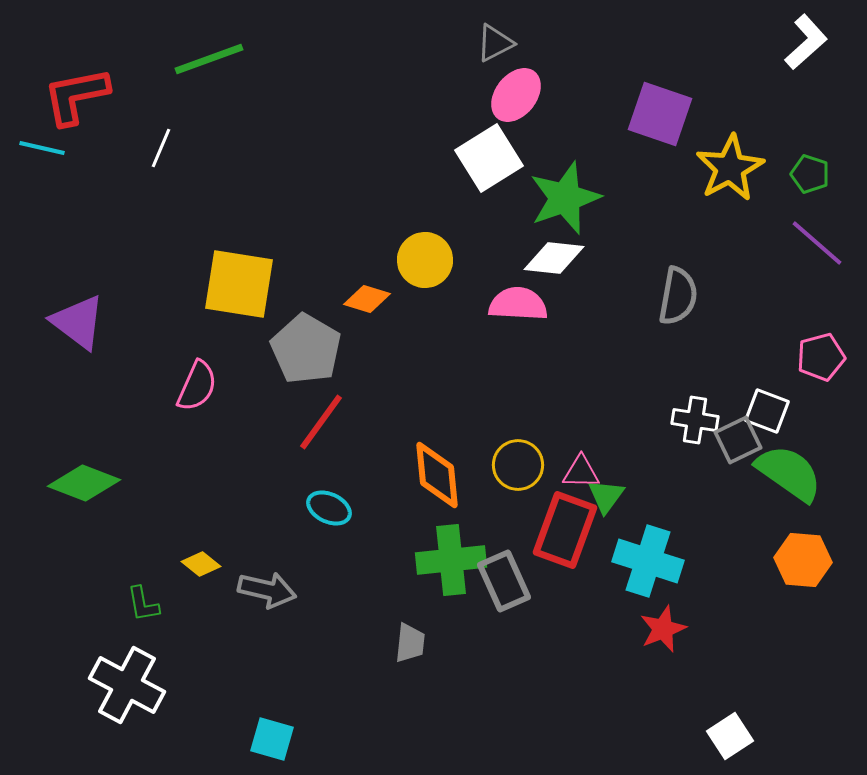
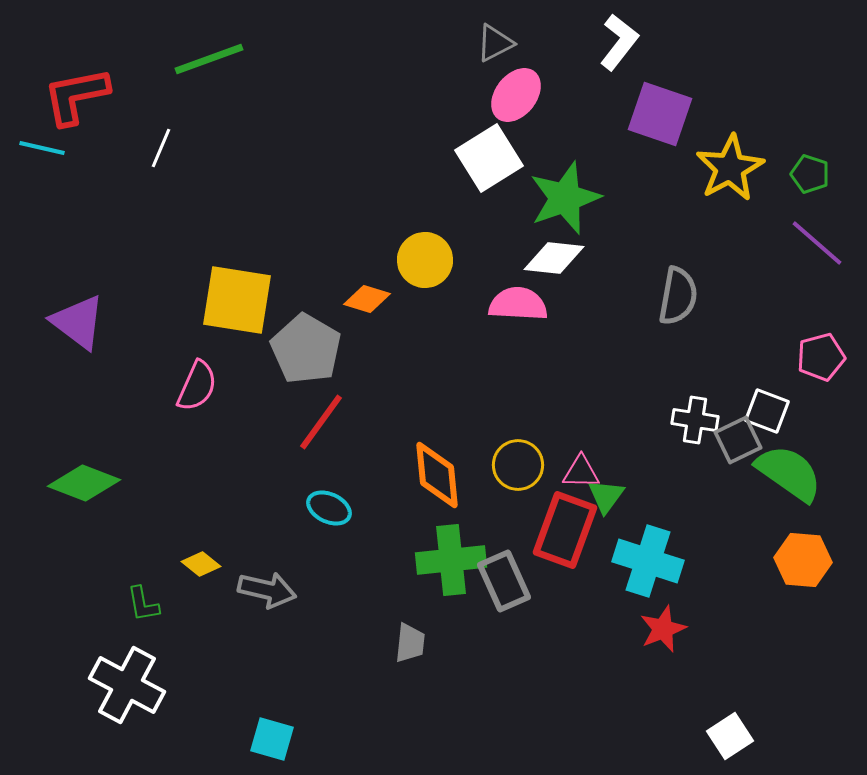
white L-shape at (806, 42): moved 187 px left; rotated 10 degrees counterclockwise
yellow square at (239, 284): moved 2 px left, 16 px down
